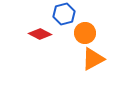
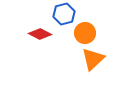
orange triangle: rotated 15 degrees counterclockwise
